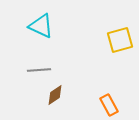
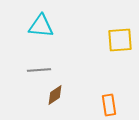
cyan triangle: rotated 20 degrees counterclockwise
yellow square: rotated 12 degrees clockwise
orange rectangle: rotated 20 degrees clockwise
